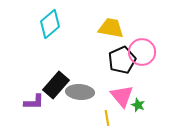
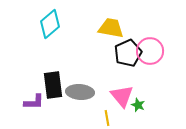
pink circle: moved 8 px right, 1 px up
black pentagon: moved 6 px right, 7 px up
black rectangle: moved 3 px left; rotated 48 degrees counterclockwise
